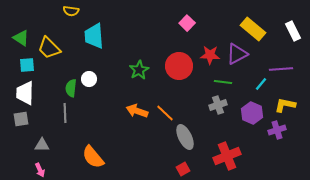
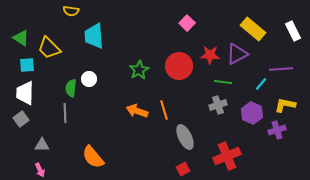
orange line: moved 1 px left, 3 px up; rotated 30 degrees clockwise
gray square: rotated 28 degrees counterclockwise
